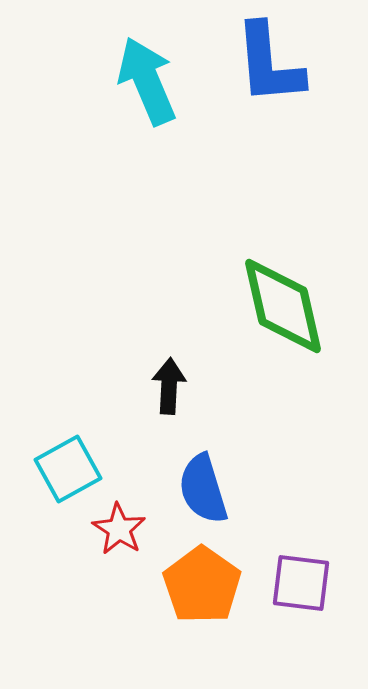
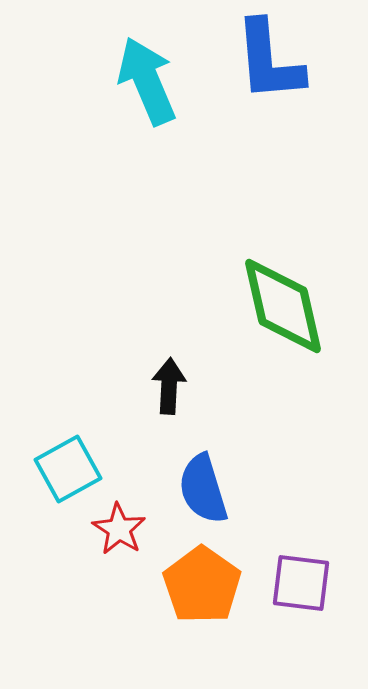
blue L-shape: moved 3 px up
